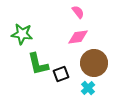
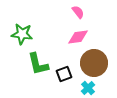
black square: moved 3 px right
